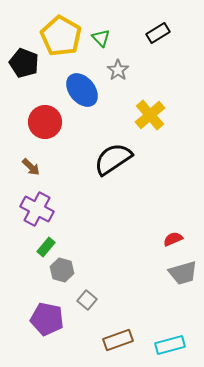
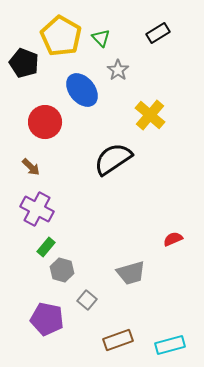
yellow cross: rotated 8 degrees counterclockwise
gray trapezoid: moved 52 px left
